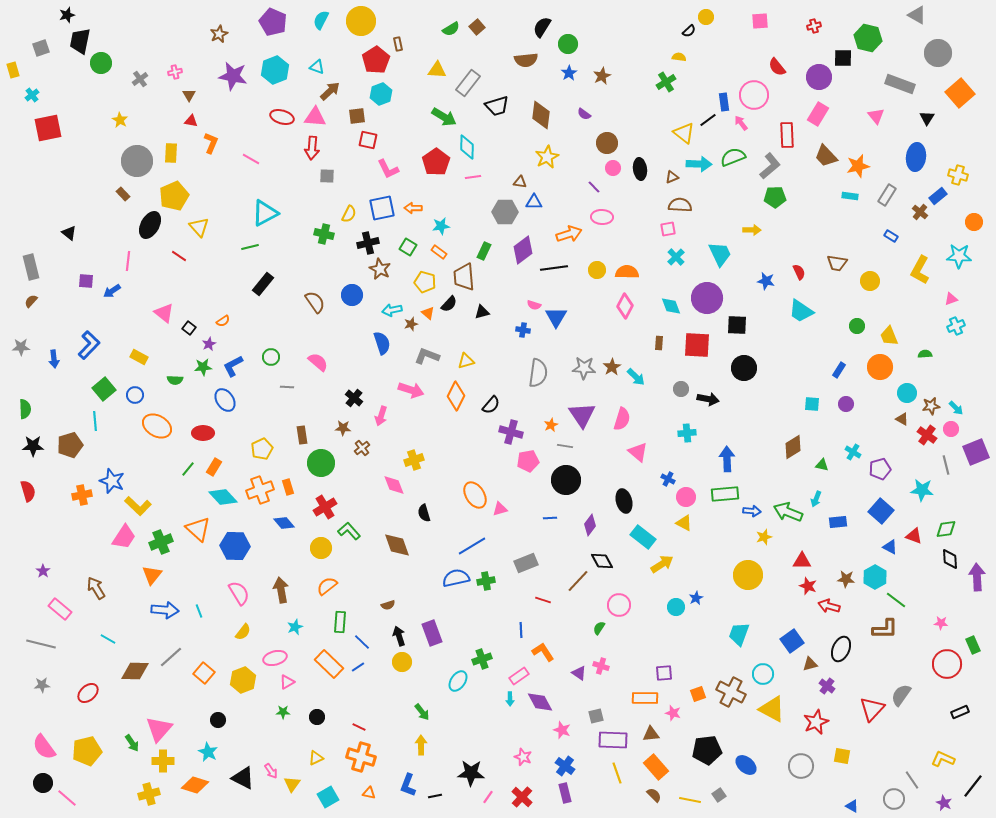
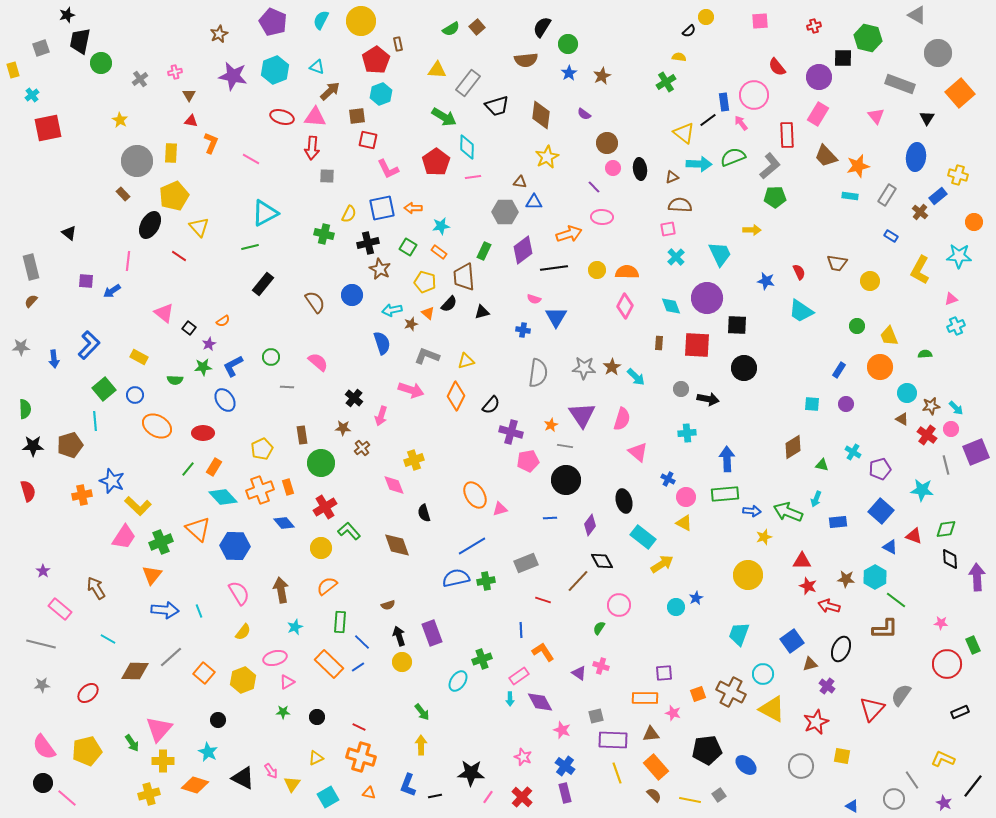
pink semicircle at (534, 305): moved 6 px up
